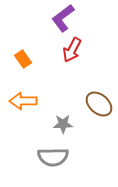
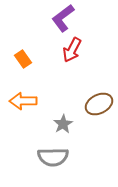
brown ellipse: rotated 68 degrees counterclockwise
gray star: rotated 30 degrees counterclockwise
